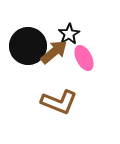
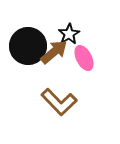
brown L-shape: rotated 24 degrees clockwise
